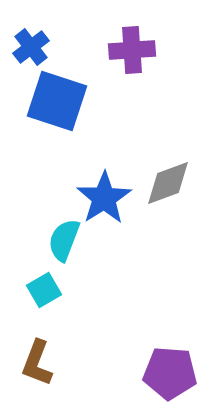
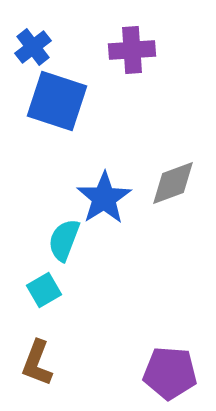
blue cross: moved 2 px right
gray diamond: moved 5 px right
